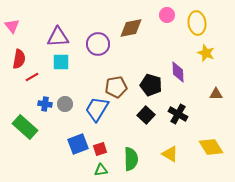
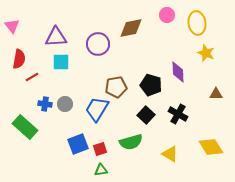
purple triangle: moved 2 px left
green semicircle: moved 17 px up; rotated 75 degrees clockwise
